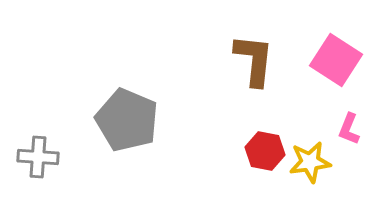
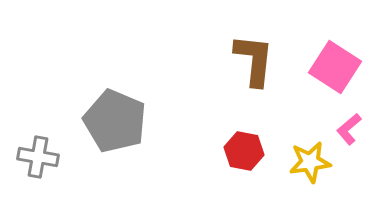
pink square: moved 1 px left, 7 px down
gray pentagon: moved 12 px left, 1 px down
pink L-shape: rotated 28 degrees clockwise
red hexagon: moved 21 px left
gray cross: rotated 6 degrees clockwise
